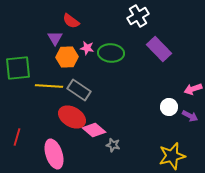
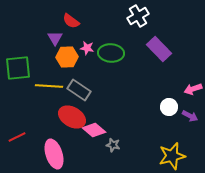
red line: rotated 48 degrees clockwise
